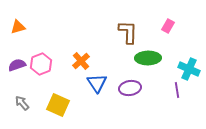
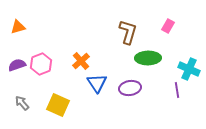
brown L-shape: rotated 15 degrees clockwise
